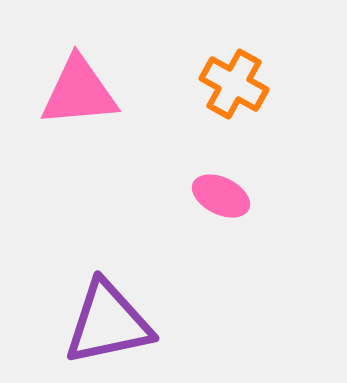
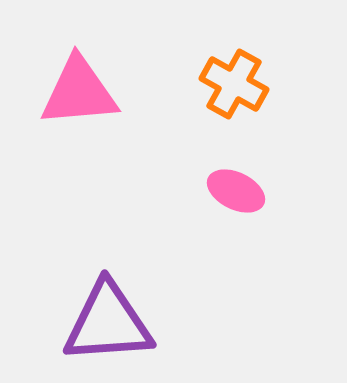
pink ellipse: moved 15 px right, 5 px up
purple triangle: rotated 8 degrees clockwise
